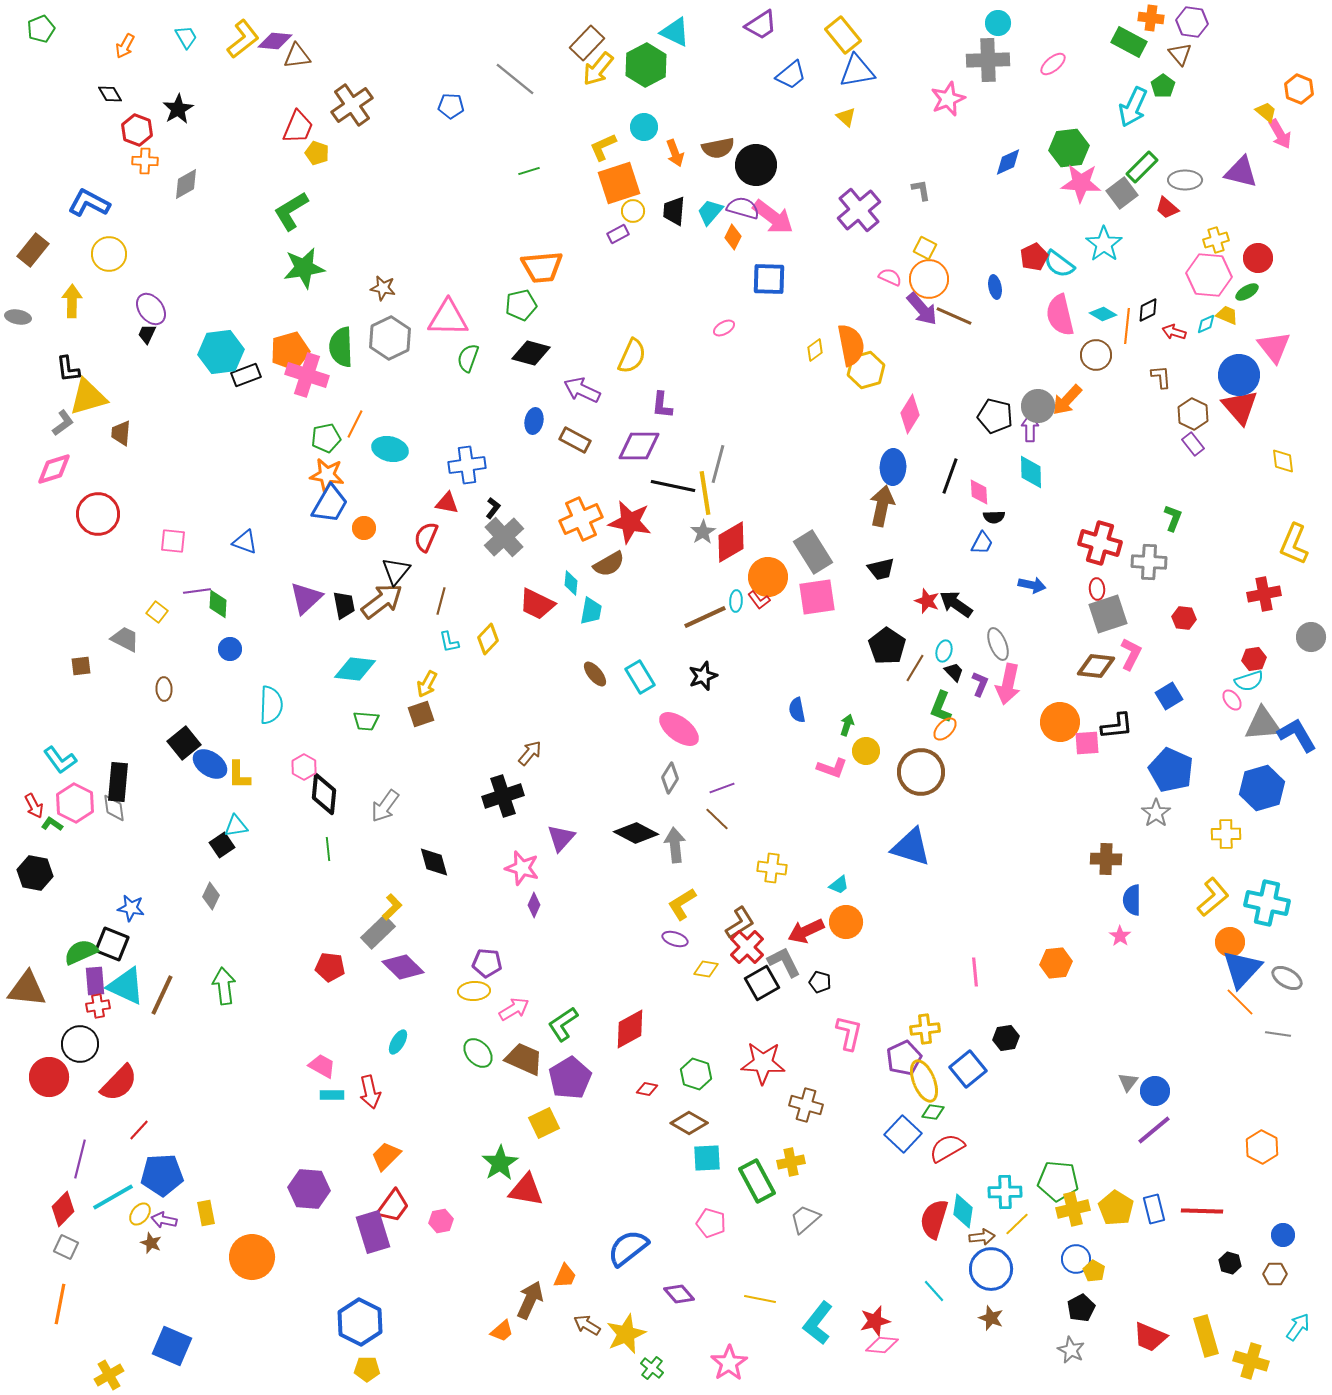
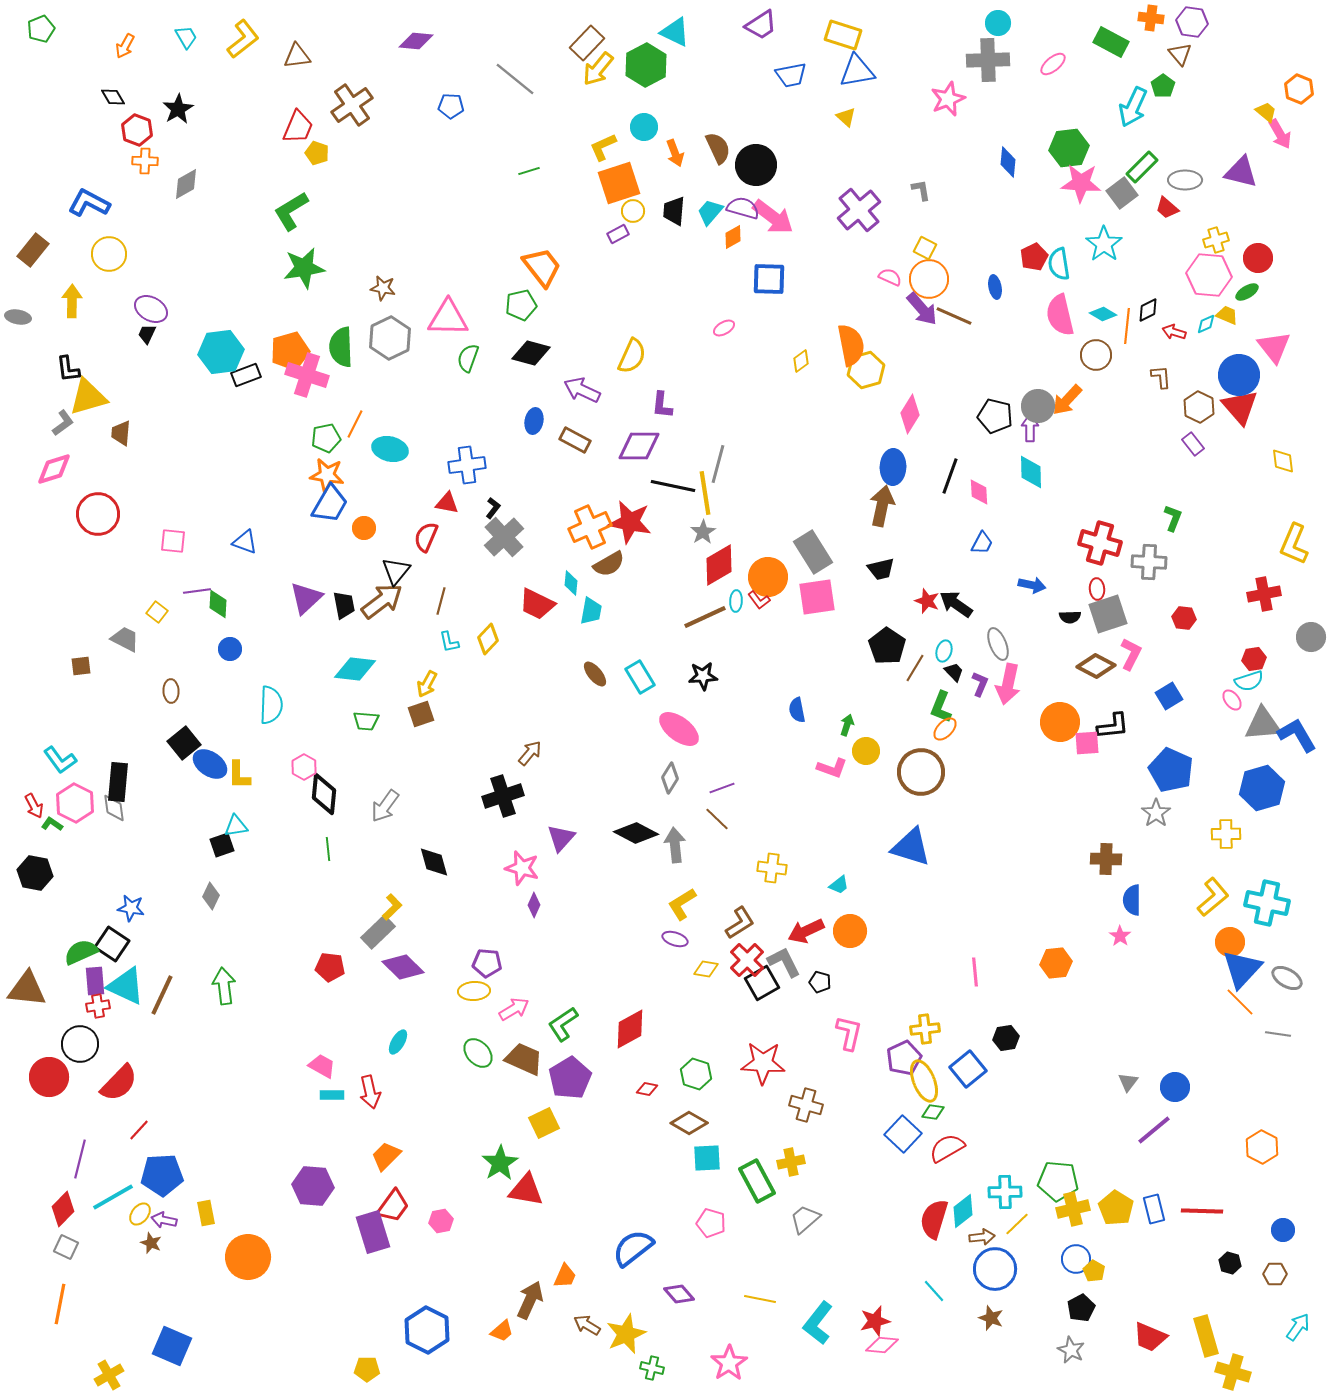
yellow rectangle at (843, 35): rotated 33 degrees counterclockwise
purple diamond at (275, 41): moved 141 px right
green rectangle at (1129, 42): moved 18 px left
blue trapezoid at (791, 75): rotated 28 degrees clockwise
black diamond at (110, 94): moved 3 px right, 3 px down
brown semicircle at (718, 148): rotated 104 degrees counterclockwise
blue diamond at (1008, 162): rotated 60 degrees counterclockwise
orange diamond at (733, 237): rotated 35 degrees clockwise
cyan semicircle at (1059, 264): rotated 44 degrees clockwise
orange trapezoid at (542, 267): rotated 123 degrees counterclockwise
purple ellipse at (151, 309): rotated 24 degrees counterclockwise
yellow diamond at (815, 350): moved 14 px left, 11 px down
brown hexagon at (1193, 414): moved 6 px right, 7 px up
black semicircle at (994, 517): moved 76 px right, 100 px down
orange cross at (581, 519): moved 9 px right, 8 px down
red diamond at (731, 542): moved 12 px left, 23 px down
brown diamond at (1096, 666): rotated 21 degrees clockwise
black star at (703, 676): rotated 16 degrees clockwise
brown ellipse at (164, 689): moved 7 px right, 2 px down
black L-shape at (1117, 726): moved 4 px left
black square at (222, 845): rotated 15 degrees clockwise
orange circle at (846, 922): moved 4 px right, 9 px down
black square at (112, 944): rotated 12 degrees clockwise
red cross at (747, 947): moved 13 px down
blue circle at (1155, 1091): moved 20 px right, 4 px up
purple hexagon at (309, 1189): moved 4 px right, 3 px up
cyan diamond at (963, 1211): rotated 44 degrees clockwise
blue circle at (1283, 1235): moved 5 px up
blue semicircle at (628, 1248): moved 5 px right
orange circle at (252, 1257): moved 4 px left
blue circle at (991, 1269): moved 4 px right
blue hexagon at (360, 1322): moved 67 px right, 8 px down
yellow cross at (1251, 1361): moved 18 px left, 11 px down
green cross at (652, 1368): rotated 25 degrees counterclockwise
